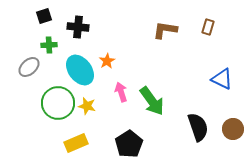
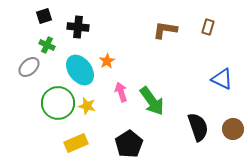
green cross: moved 2 px left; rotated 28 degrees clockwise
